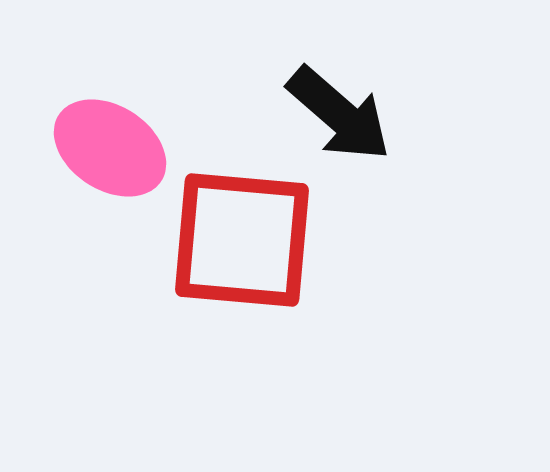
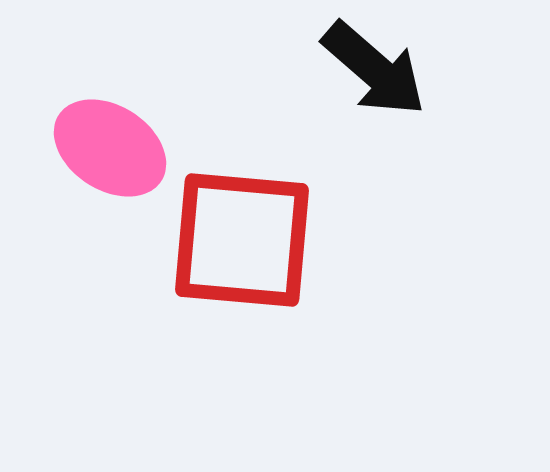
black arrow: moved 35 px right, 45 px up
